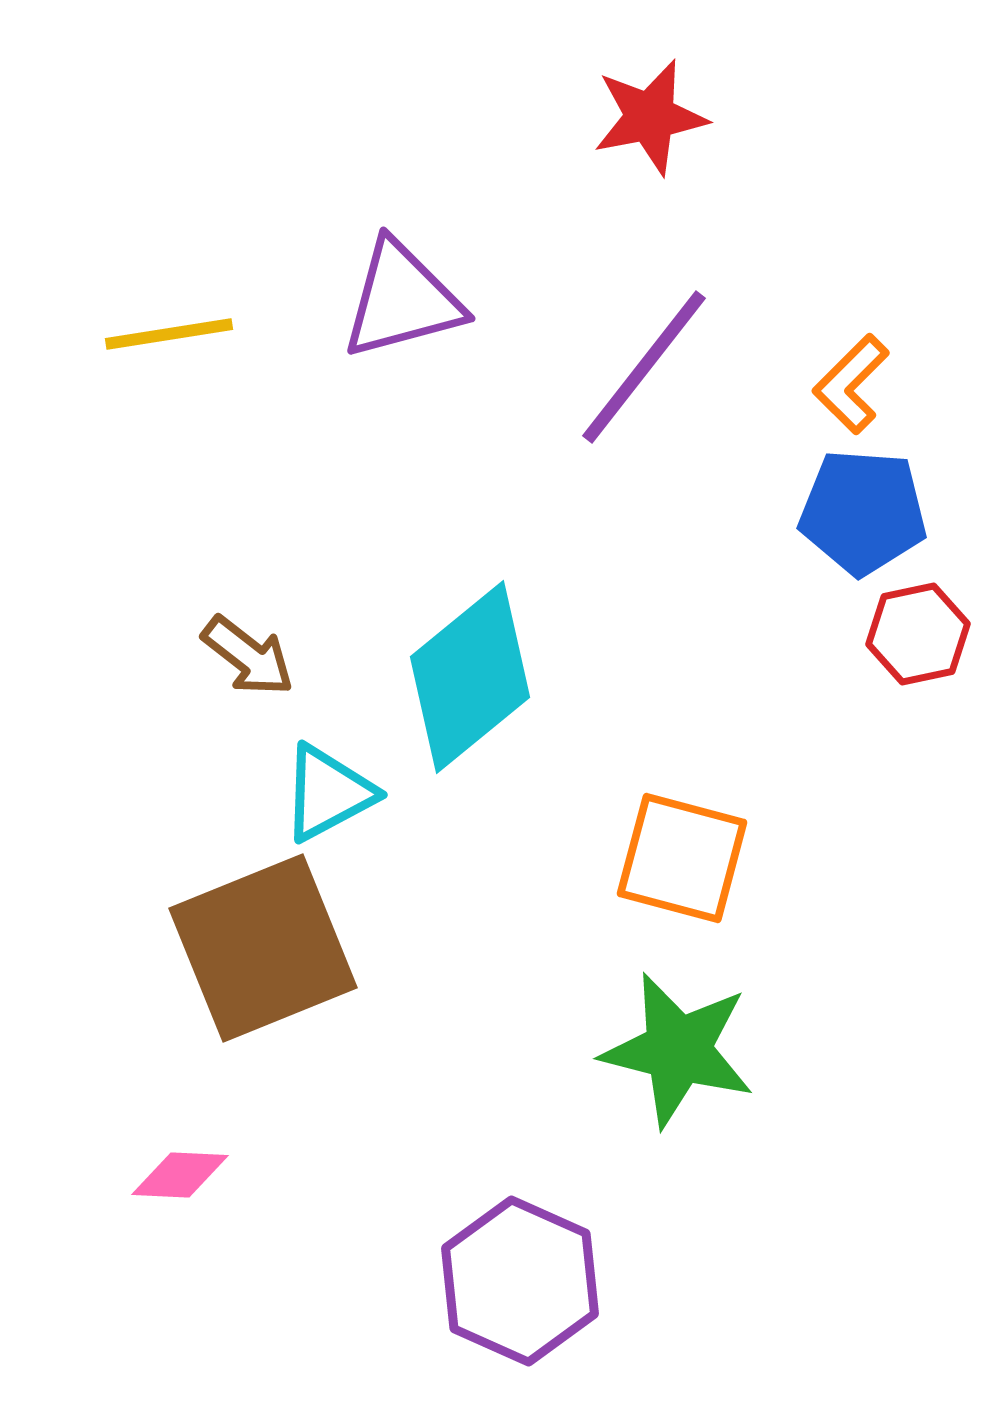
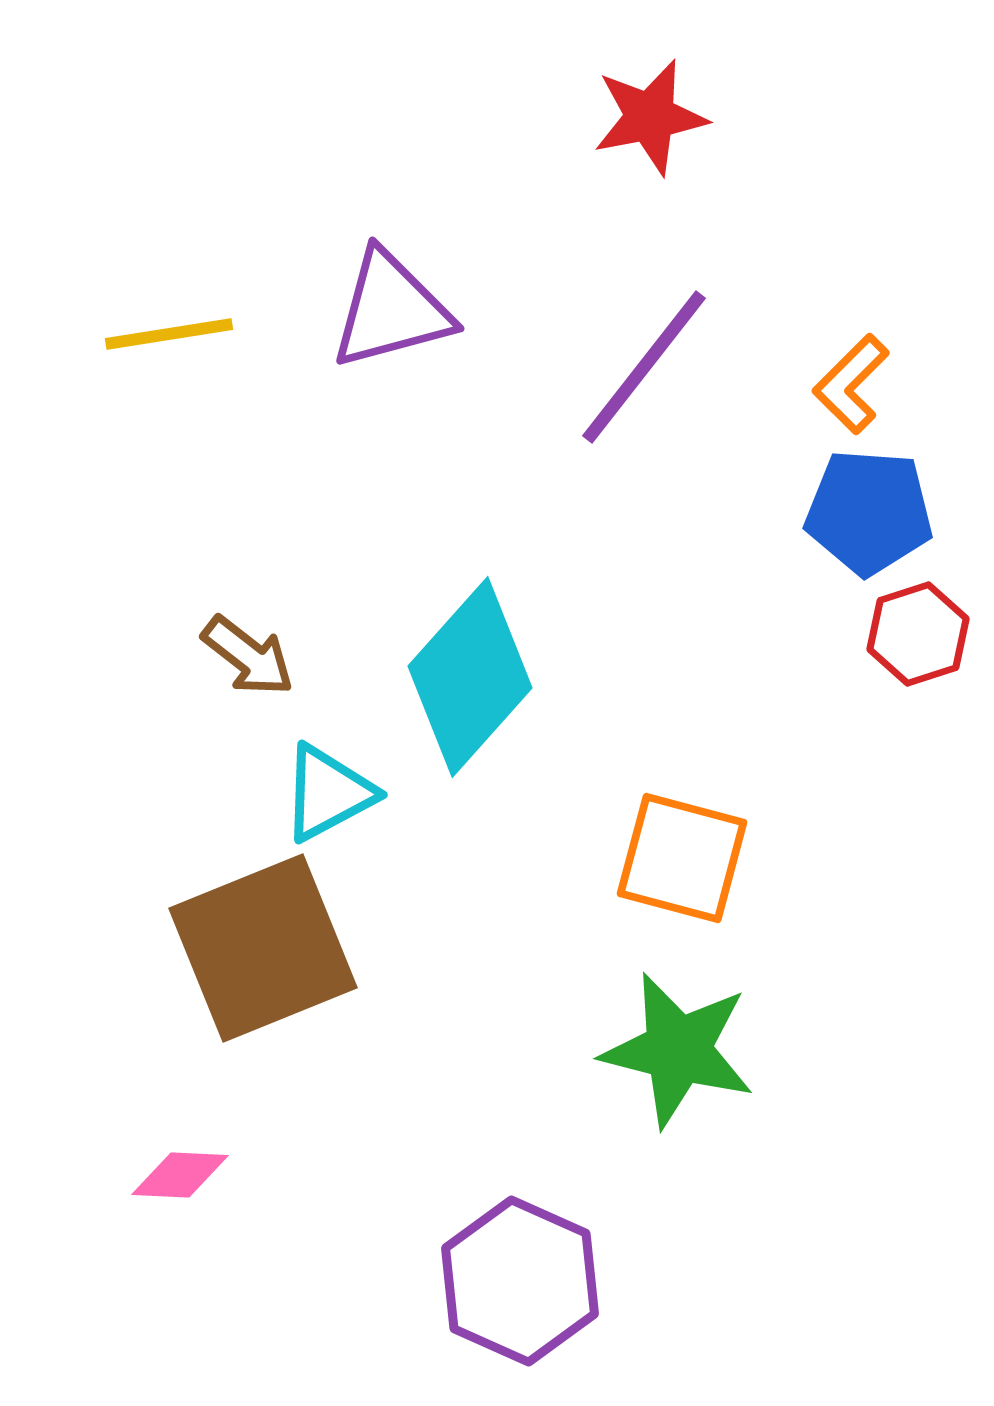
purple triangle: moved 11 px left, 10 px down
blue pentagon: moved 6 px right
red hexagon: rotated 6 degrees counterclockwise
cyan diamond: rotated 9 degrees counterclockwise
